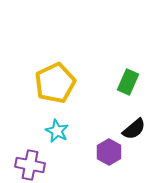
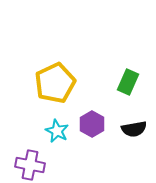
black semicircle: rotated 30 degrees clockwise
purple hexagon: moved 17 px left, 28 px up
